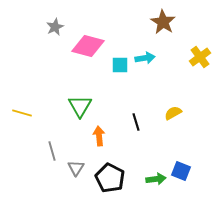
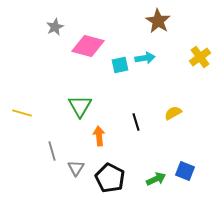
brown star: moved 5 px left, 1 px up
cyan square: rotated 12 degrees counterclockwise
blue square: moved 4 px right
green arrow: rotated 18 degrees counterclockwise
